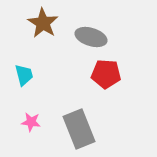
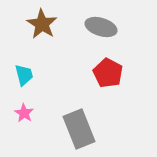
brown star: moved 1 px left, 1 px down
gray ellipse: moved 10 px right, 10 px up
red pentagon: moved 2 px right, 1 px up; rotated 24 degrees clockwise
pink star: moved 7 px left, 9 px up; rotated 24 degrees clockwise
